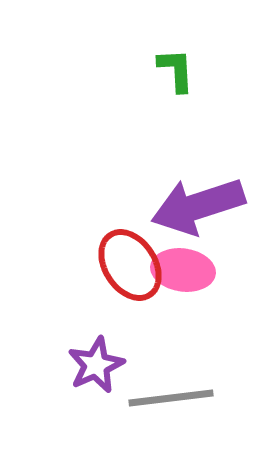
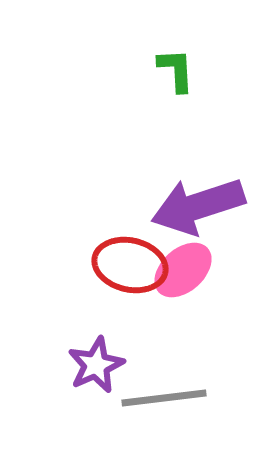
red ellipse: rotated 44 degrees counterclockwise
pink ellipse: rotated 50 degrees counterclockwise
gray line: moved 7 px left
